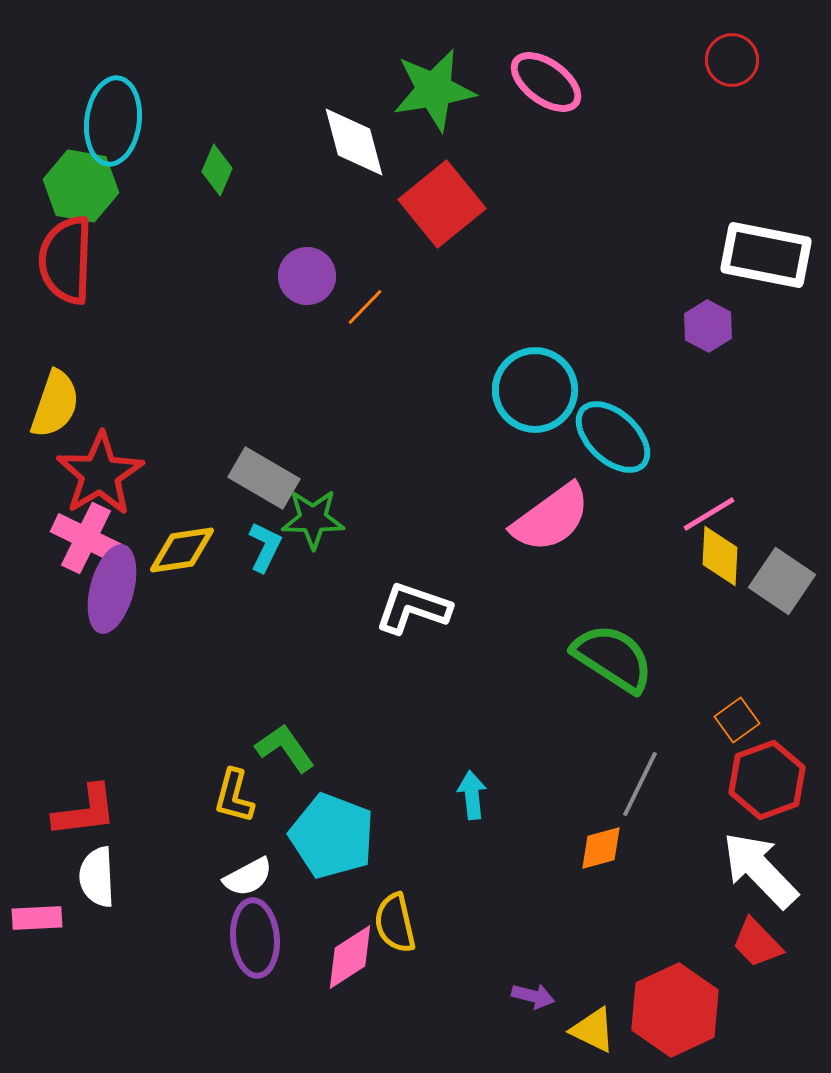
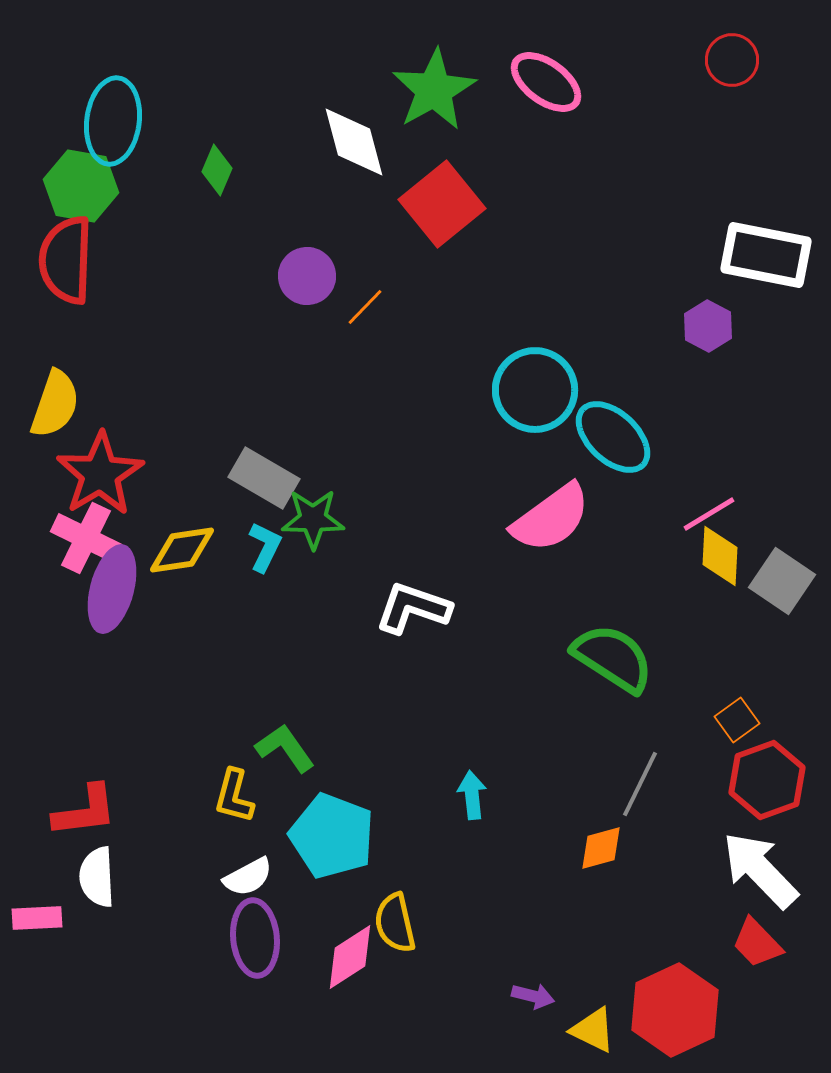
green star at (434, 90): rotated 20 degrees counterclockwise
